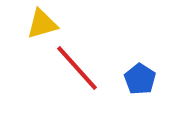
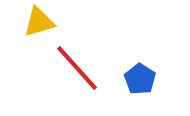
yellow triangle: moved 3 px left, 2 px up
